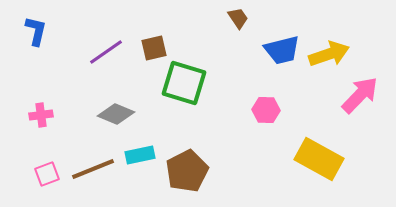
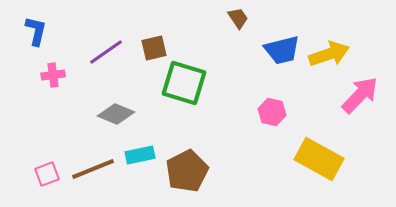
pink hexagon: moved 6 px right, 2 px down; rotated 12 degrees clockwise
pink cross: moved 12 px right, 40 px up
